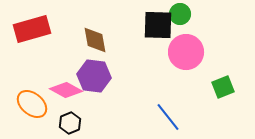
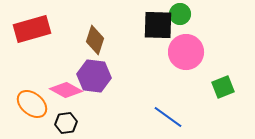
brown diamond: rotated 28 degrees clockwise
blue line: rotated 16 degrees counterclockwise
black hexagon: moved 4 px left; rotated 15 degrees clockwise
